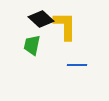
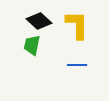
black diamond: moved 2 px left, 2 px down
yellow L-shape: moved 12 px right, 1 px up
